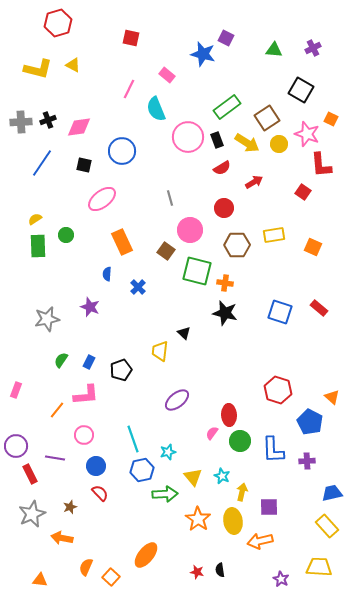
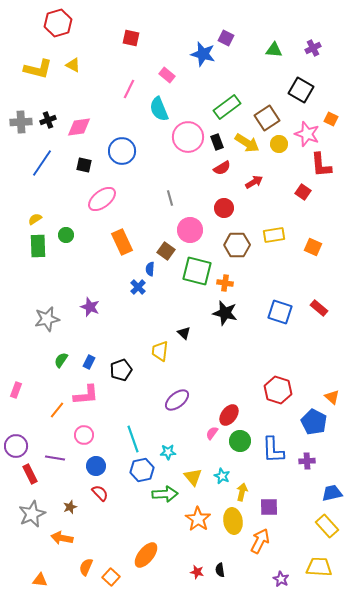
cyan semicircle at (156, 109): moved 3 px right
black rectangle at (217, 140): moved 2 px down
blue semicircle at (107, 274): moved 43 px right, 5 px up
red ellipse at (229, 415): rotated 40 degrees clockwise
blue pentagon at (310, 422): moved 4 px right
cyan star at (168, 452): rotated 14 degrees clockwise
orange arrow at (260, 541): rotated 130 degrees clockwise
